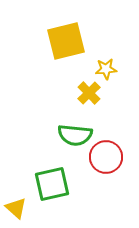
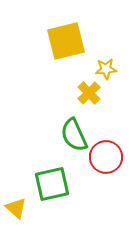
green semicircle: moved 1 px left; rotated 60 degrees clockwise
